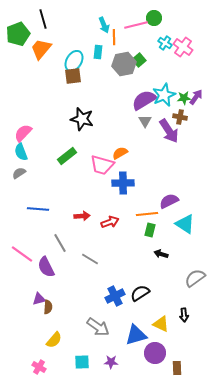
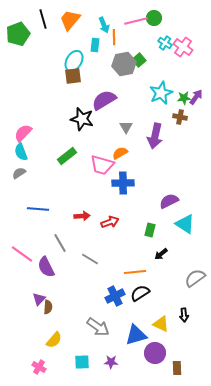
pink line at (136, 25): moved 4 px up
orange trapezoid at (41, 49): moved 29 px right, 29 px up
cyan rectangle at (98, 52): moved 3 px left, 7 px up
cyan star at (164, 95): moved 3 px left, 2 px up
purple semicircle at (144, 100): moved 40 px left
gray triangle at (145, 121): moved 19 px left, 6 px down
purple arrow at (169, 131): moved 14 px left, 5 px down; rotated 45 degrees clockwise
orange line at (147, 214): moved 12 px left, 58 px down
black arrow at (161, 254): rotated 56 degrees counterclockwise
purple triangle at (39, 299): rotated 32 degrees counterclockwise
